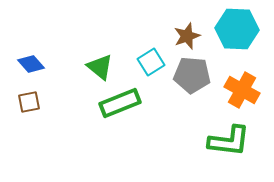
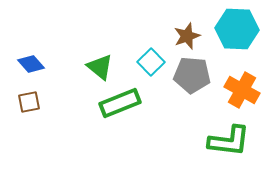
cyan square: rotated 12 degrees counterclockwise
